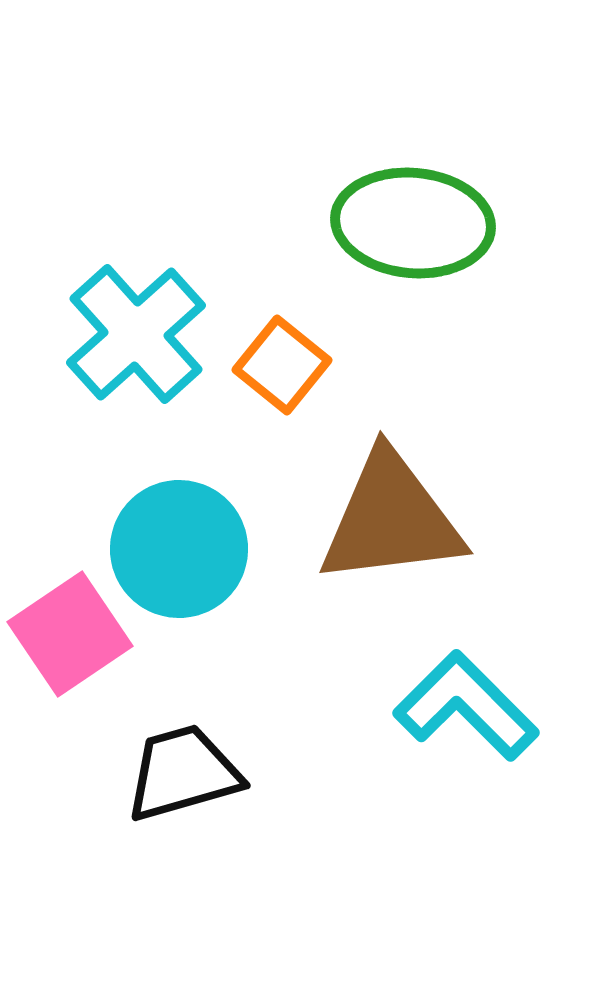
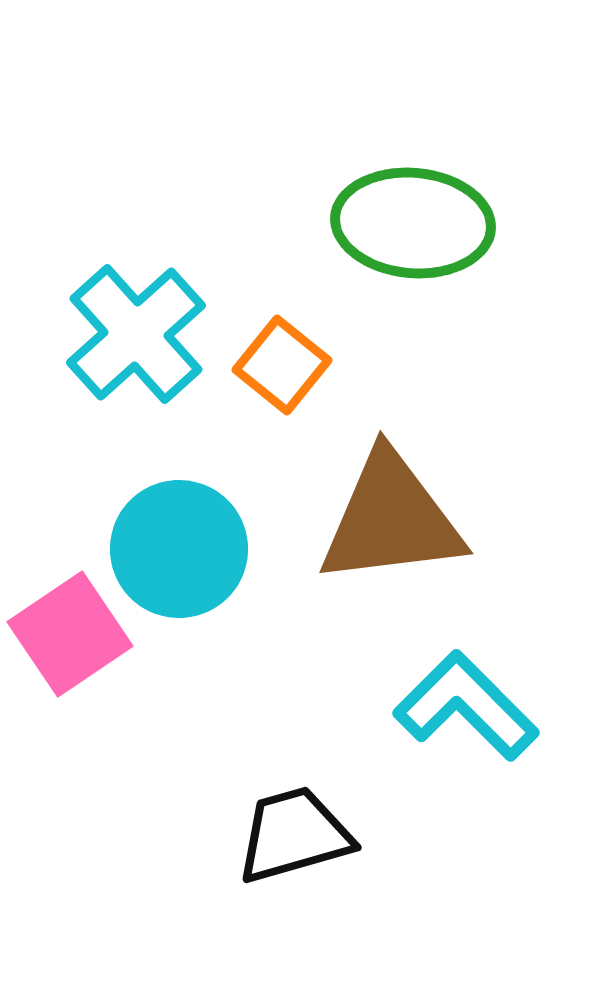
black trapezoid: moved 111 px right, 62 px down
